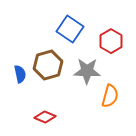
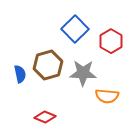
blue square: moved 5 px right; rotated 12 degrees clockwise
gray star: moved 4 px left, 2 px down
orange semicircle: moved 3 px left; rotated 80 degrees clockwise
